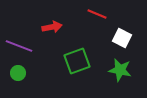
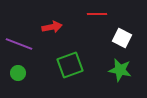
red line: rotated 24 degrees counterclockwise
purple line: moved 2 px up
green square: moved 7 px left, 4 px down
